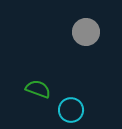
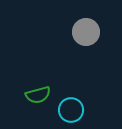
green semicircle: moved 6 px down; rotated 145 degrees clockwise
